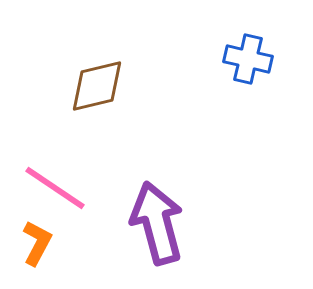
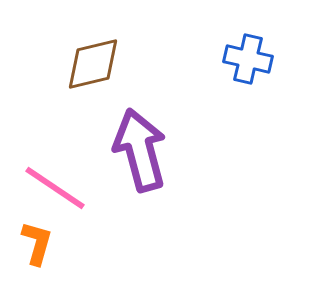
brown diamond: moved 4 px left, 22 px up
purple arrow: moved 17 px left, 73 px up
orange L-shape: rotated 12 degrees counterclockwise
